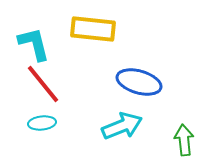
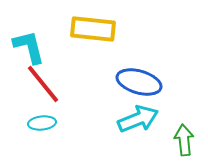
cyan L-shape: moved 5 px left, 3 px down
cyan arrow: moved 16 px right, 7 px up
